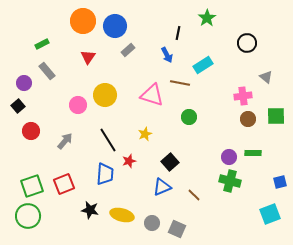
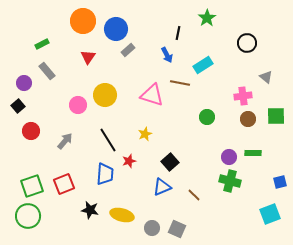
blue circle at (115, 26): moved 1 px right, 3 px down
green circle at (189, 117): moved 18 px right
gray circle at (152, 223): moved 5 px down
